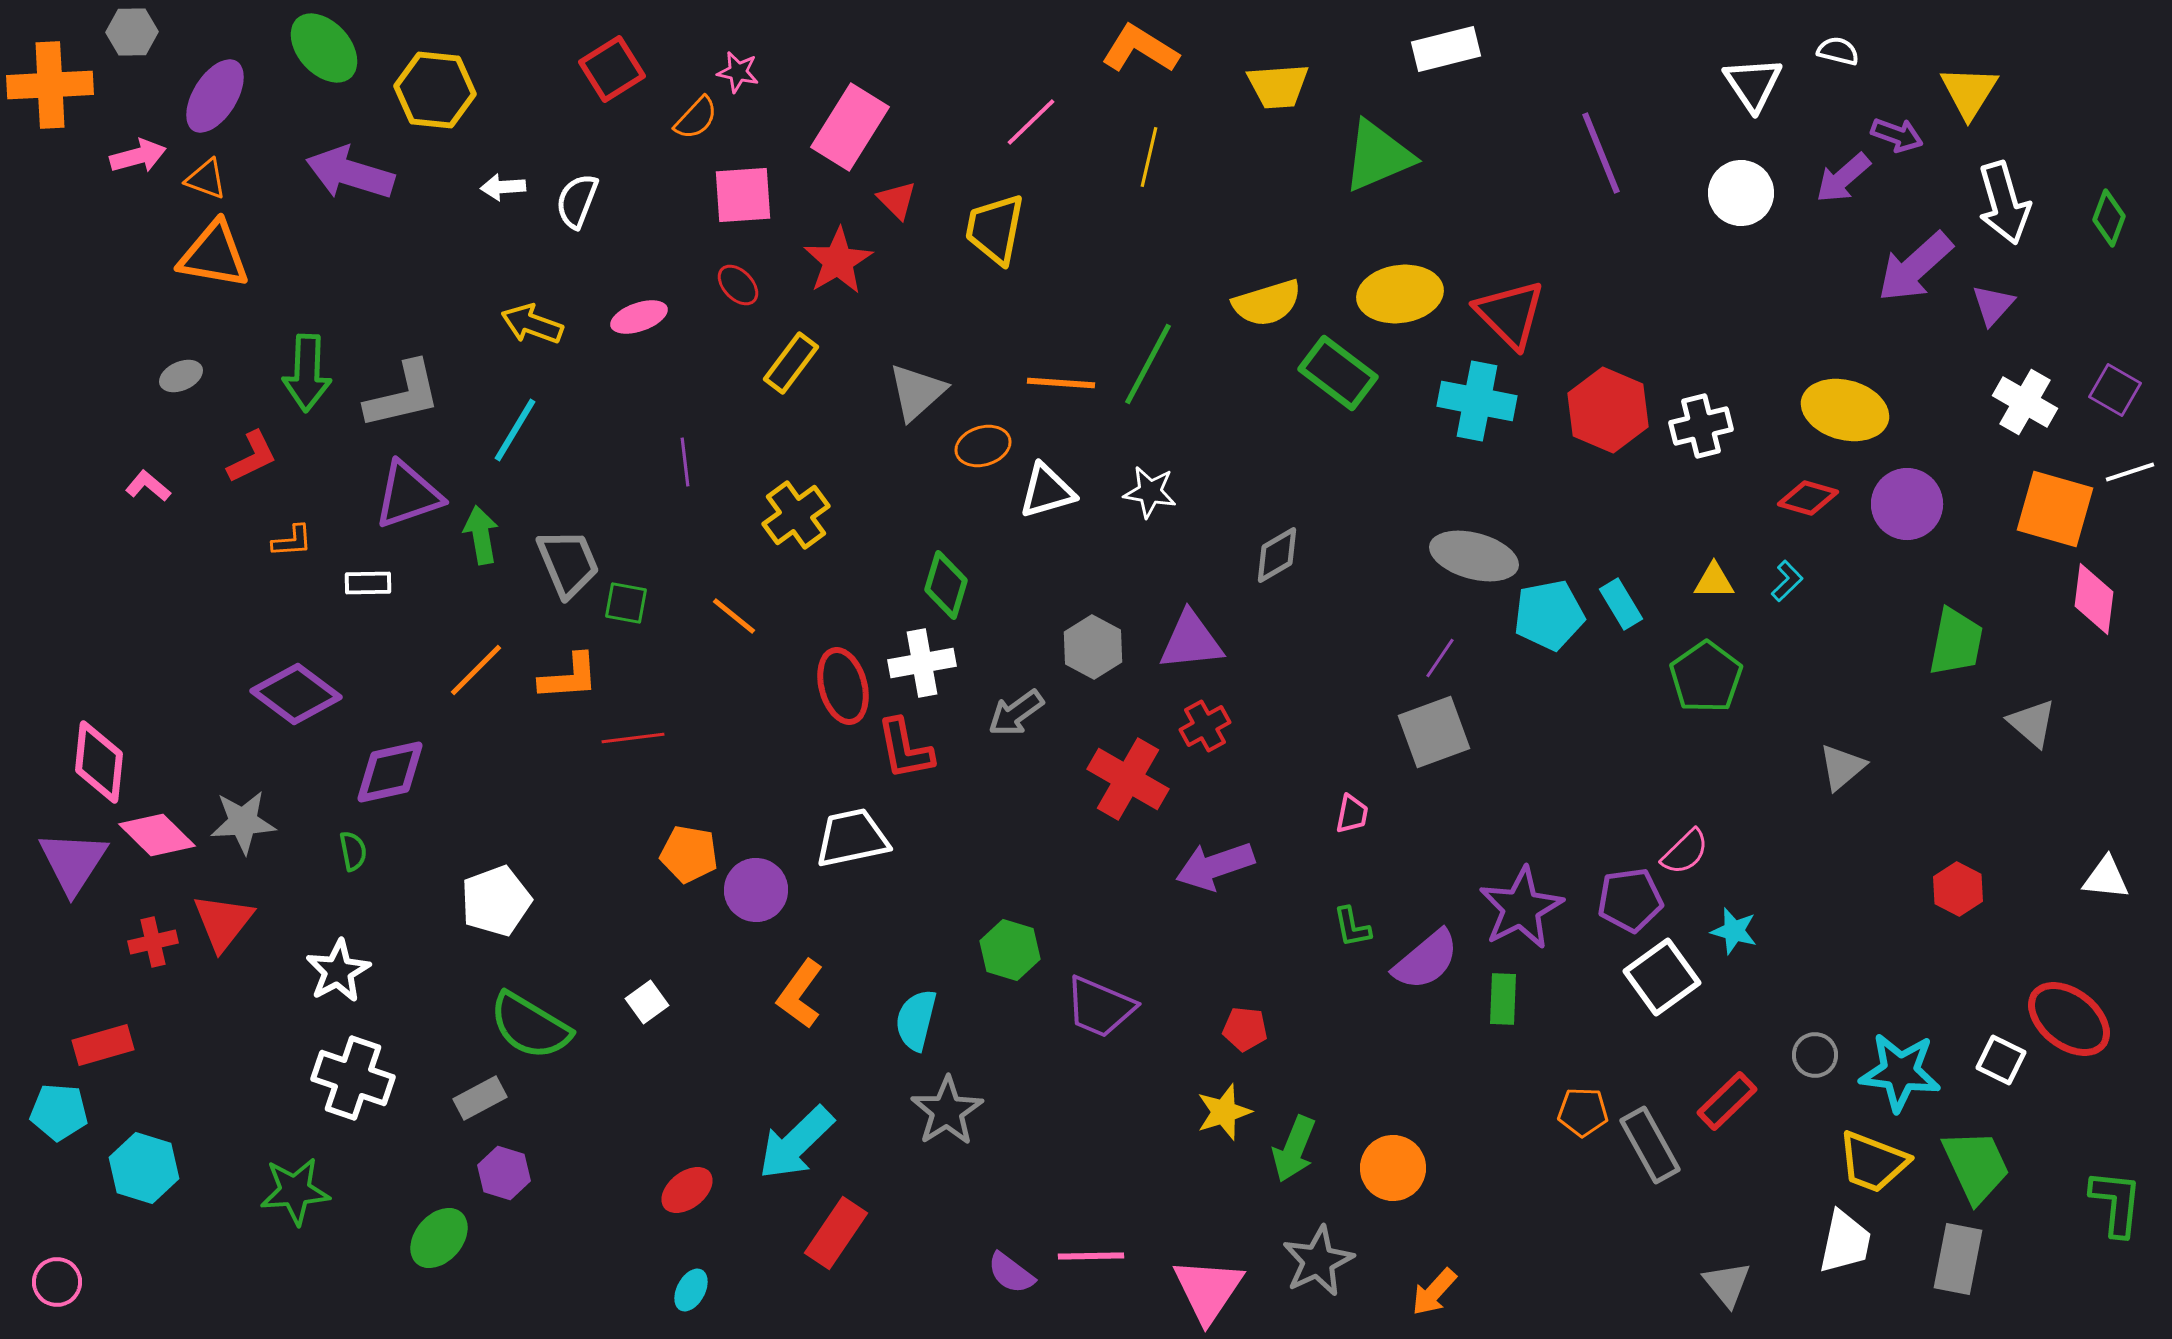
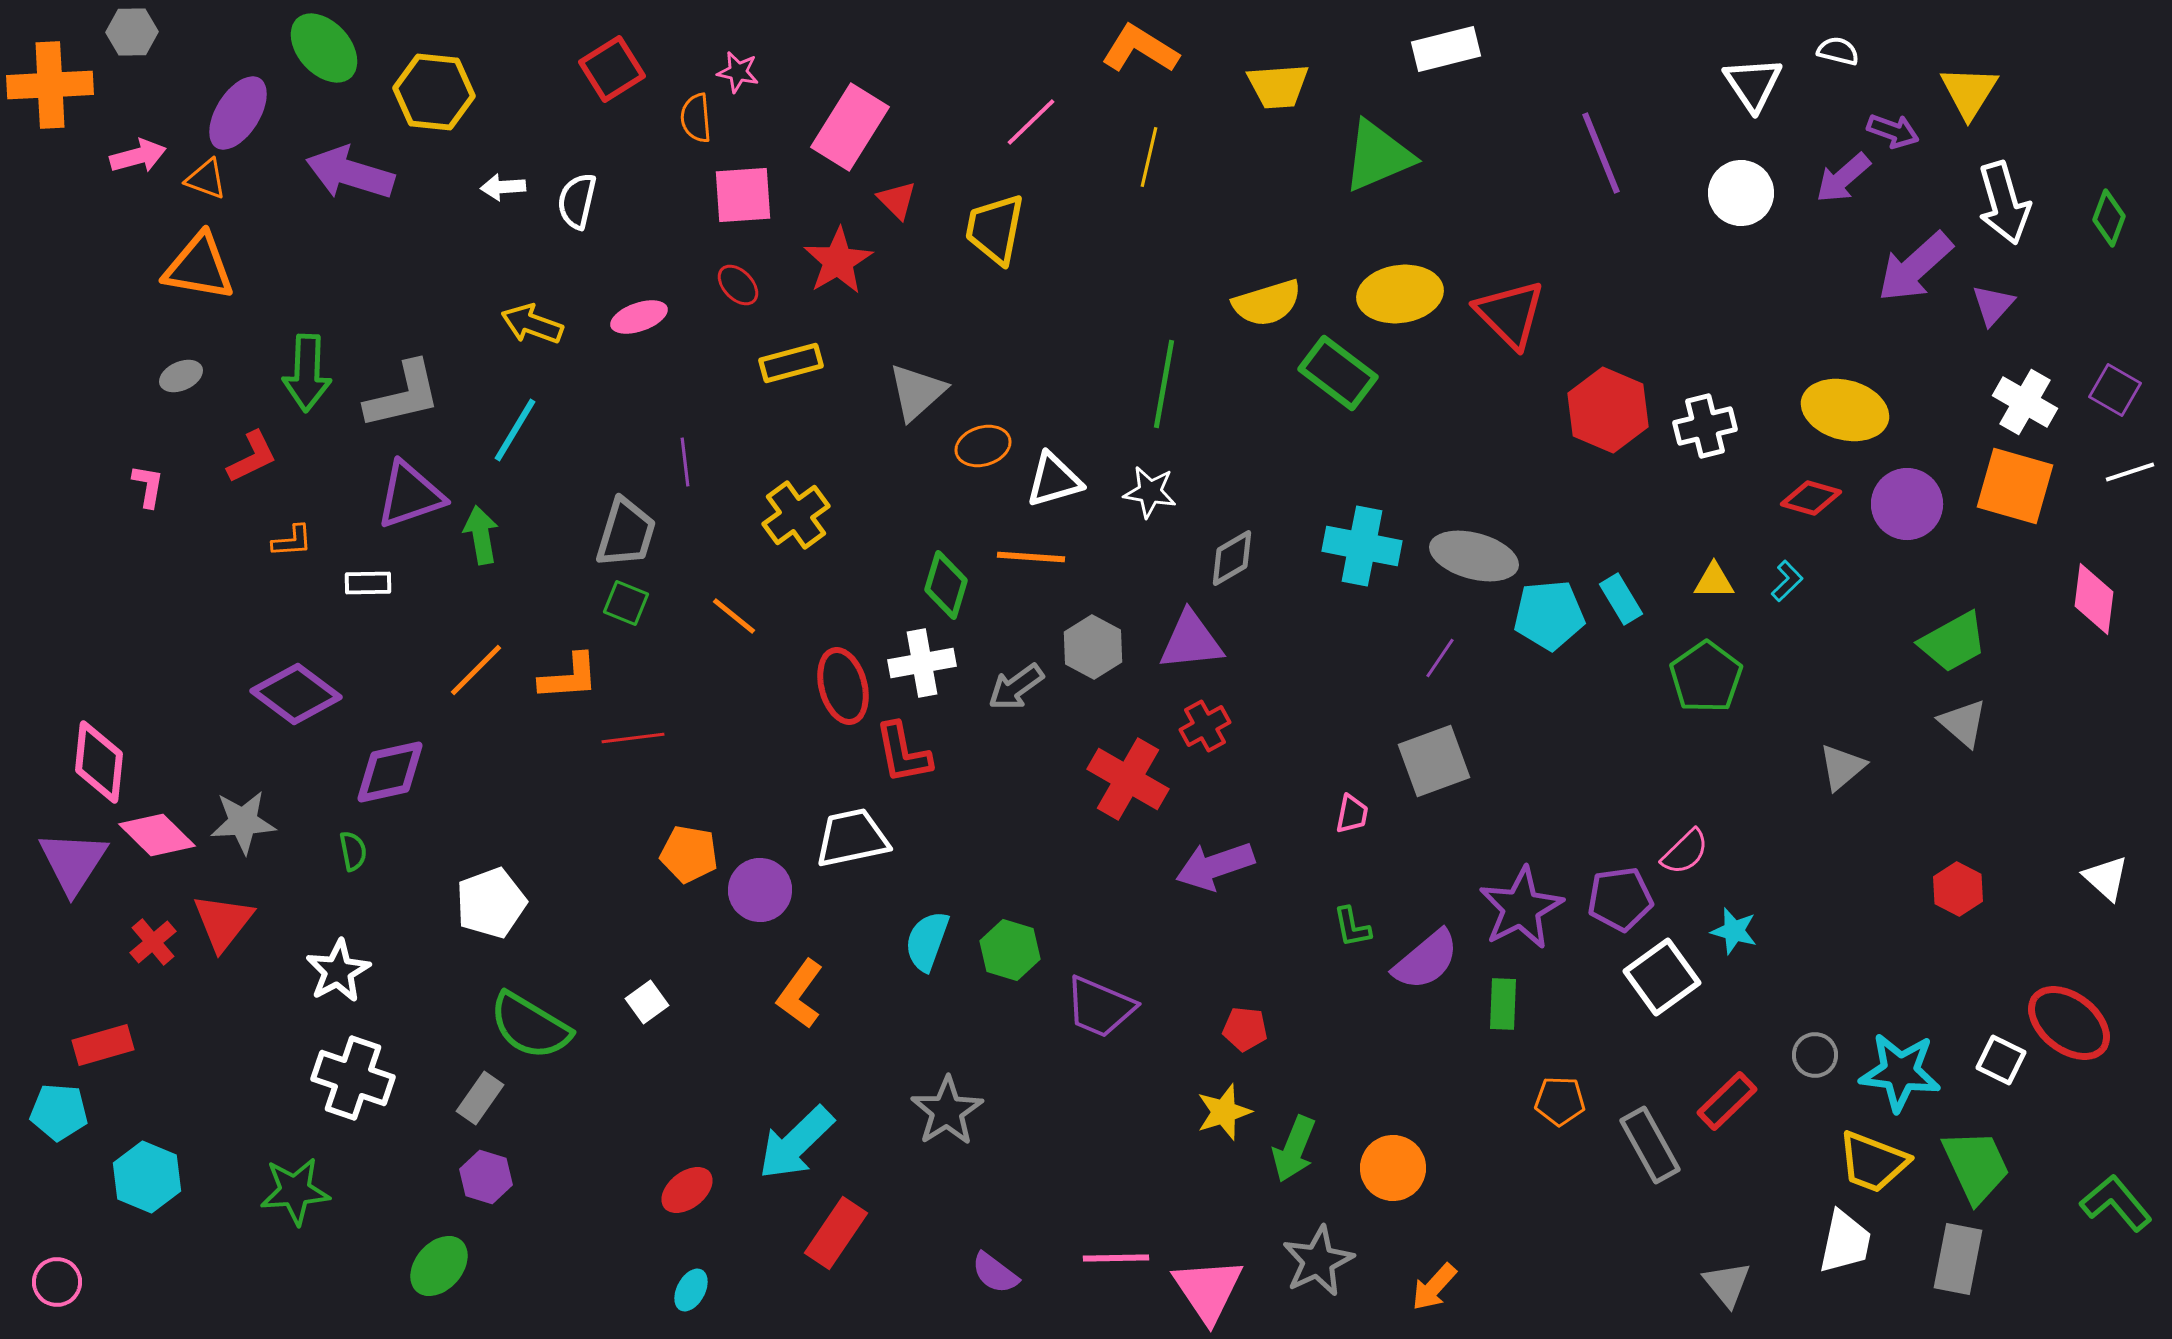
yellow hexagon at (435, 90): moved 1 px left, 2 px down
purple ellipse at (215, 96): moved 23 px right, 17 px down
orange semicircle at (696, 118): rotated 132 degrees clockwise
purple arrow at (1897, 135): moved 4 px left, 4 px up
white semicircle at (577, 201): rotated 8 degrees counterclockwise
orange triangle at (214, 255): moved 15 px left, 12 px down
yellow rectangle at (791, 363): rotated 38 degrees clockwise
green line at (1148, 364): moved 16 px right, 20 px down; rotated 18 degrees counterclockwise
orange line at (1061, 383): moved 30 px left, 174 px down
cyan cross at (1477, 401): moved 115 px left, 145 px down
white cross at (1701, 426): moved 4 px right
pink L-shape at (148, 486): rotated 60 degrees clockwise
white triangle at (1047, 491): moved 7 px right, 11 px up
purple triangle at (408, 495): moved 2 px right
red diamond at (1808, 498): moved 3 px right
orange square at (2055, 509): moved 40 px left, 23 px up
gray diamond at (1277, 555): moved 45 px left, 3 px down
gray trapezoid at (568, 563): moved 58 px right, 30 px up; rotated 40 degrees clockwise
green square at (626, 603): rotated 12 degrees clockwise
cyan rectangle at (1621, 604): moved 5 px up
cyan pentagon at (1549, 615): rotated 6 degrees clockwise
green trapezoid at (1956, 642): moved 3 px left; rotated 50 degrees clockwise
gray arrow at (1016, 713): moved 26 px up
gray triangle at (2032, 723): moved 69 px left
gray square at (1434, 732): moved 29 px down
red L-shape at (905, 749): moved 2 px left, 4 px down
white triangle at (2106, 878): rotated 36 degrees clockwise
purple circle at (756, 890): moved 4 px right
purple pentagon at (1630, 900): moved 10 px left, 1 px up
white pentagon at (496, 901): moved 5 px left, 2 px down
red cross at (153, 942): rotated 27 degrees counterclockwise
green rectangle at (1503, 999): moved 5 px down
red ellipse at (2069, 1019): moved 4 px down
cyan semicircle at (916, 1020): moved 11 px right, 79 px up; rotated 6 degrees clockwise
gray rectangle at (480, 1098): rotated 27 degrees counterclockwise
orange pentagon at (1583, 1112): moved 23 px left, 11 px up
cyan hexagon at (144, 1168): moved 3 px right, 9 px down; rotated 6 degrees clockwise
purple hexagon at (504, 1173): moved 18 px left, 4 px down
green L-shape at (2116, 1203): rotated 46 degrees counterclockwise
green ellipse at (439, 1238): moved 28 px down
pink line at (1091, 1256): moved 25 px right, 2 px down
purple semicircle at (1011, 1273): moved 16 px left
pink triangle at (1208, 1290): rotated 8 degrees counterclockwise
orange arrow at (1434, 1292): moved 5 px up
